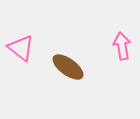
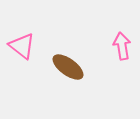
pink triangle: moved 1 px right, 2 px up
